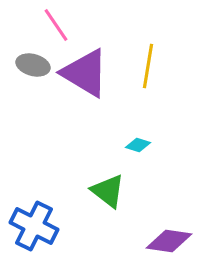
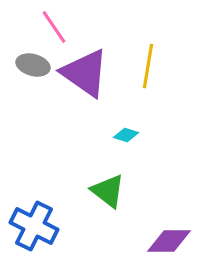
pink line: moved 2 px left, 2 px down
purple triangle: rotated 4 degrees clockwise
cyan diamond: moved 12 px left, 10 px up
purple diamond: rotated 9 degrees counterclockwise
